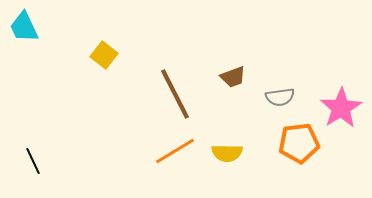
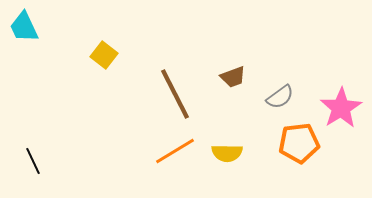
gray semicircle: rotated 28 degrees counterclockwise
